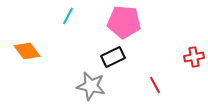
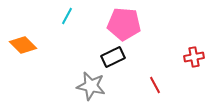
cyan line: moved 1 px left
pink pentagon: moved 2 px down
orange diamond: moved 4 px left, 6 px up; rotated 8 degrees counterclockwise
